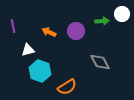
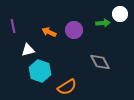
white circle: moved 2 px left
green arrow: moved 1 px right, 2 px down
purple circle: moved 2 px left, 1 px up
